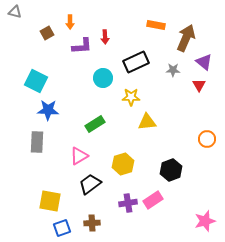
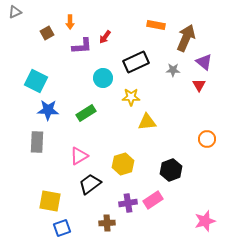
gray triangle: rotated 40 degrees counterclockwise
red arrow: rotated 40 degrees clockwise
green rectangle: moved 9 px left, 11 px up
brown cross: moved 15 px right
